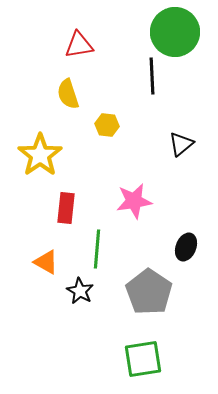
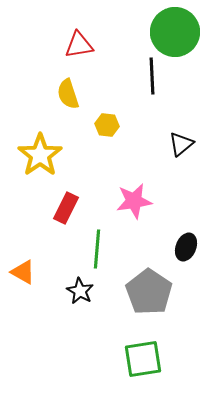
red rectangle: rotated 20 degrees clockwise
orange triangle: moved 23 px left, 10 px down
